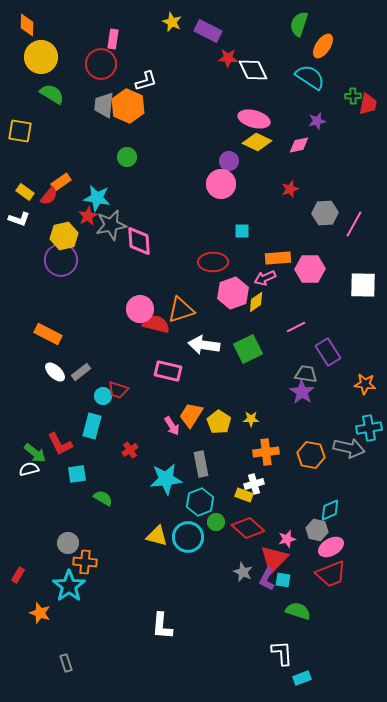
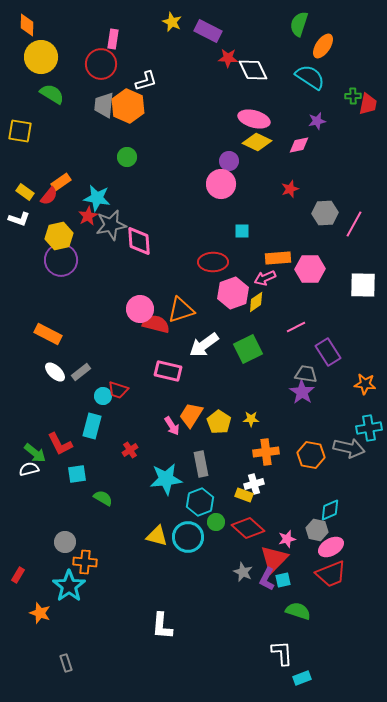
yellow hexagon at (64, 236): moved 5 px left
white arrow at (204, 345): rotated 44 degrees counterclockwise
gray circle at (68, 543): moved 3 px left, 1 px up
cyan square at (283, 580): rotated 21 degrees counterclockwise
